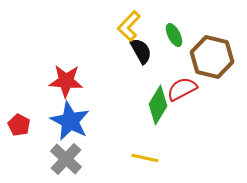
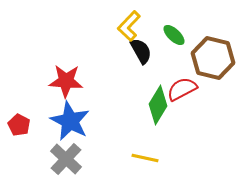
green ellipse: rotated 20 degrees counterclockwise
brown hexagon: moved 1 px right, 1 px down
